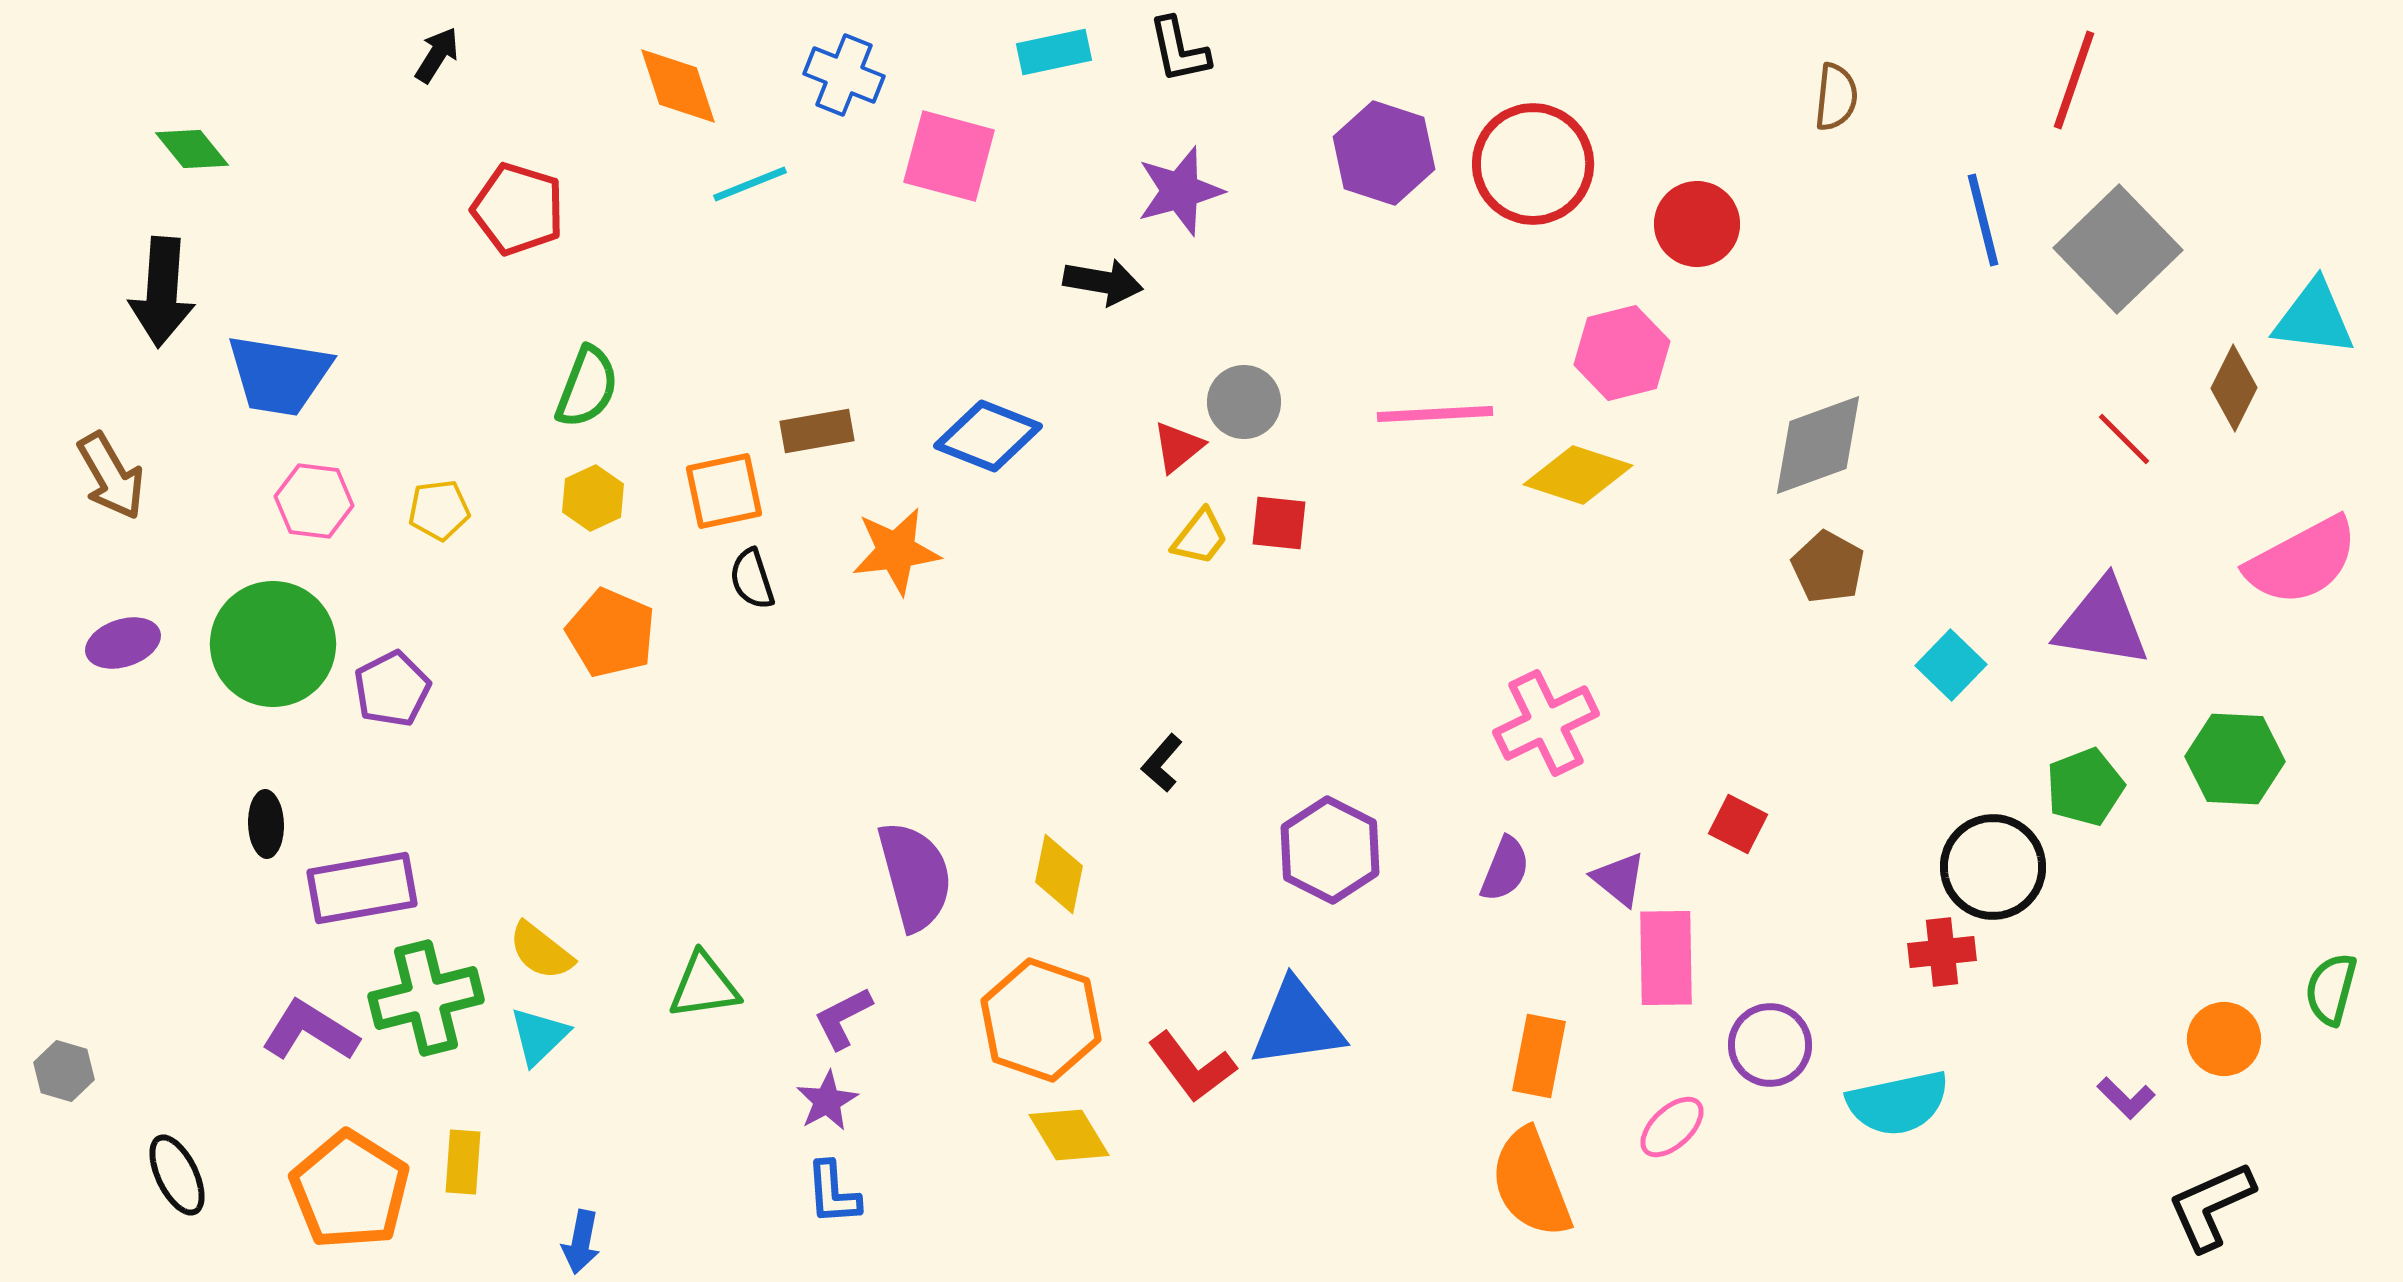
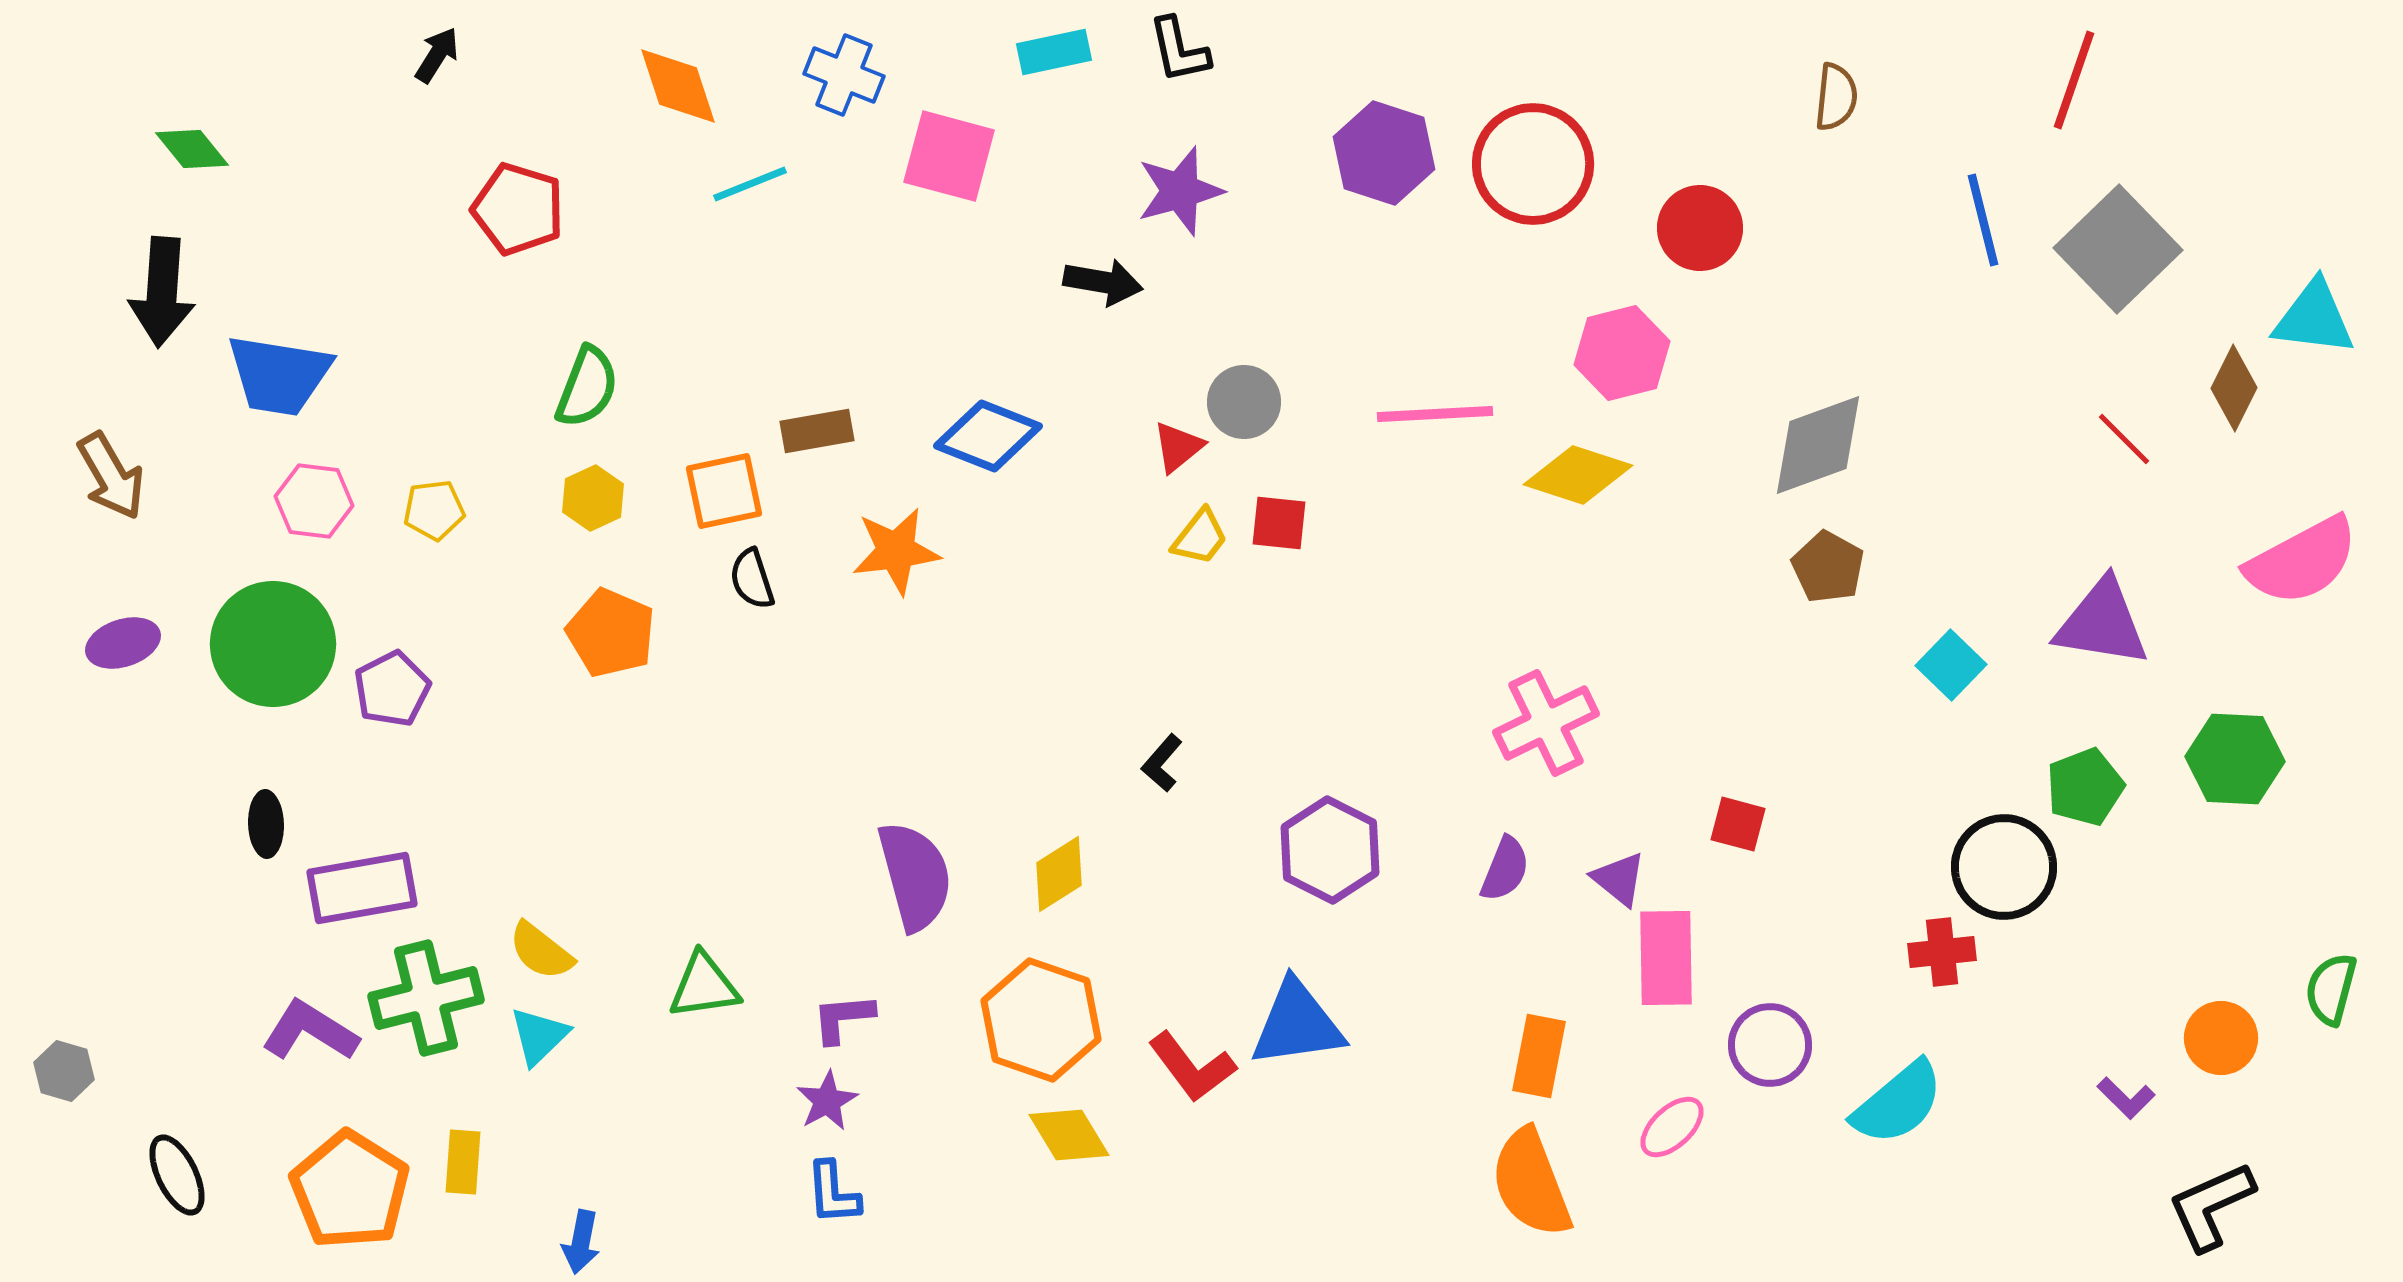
red circle at (1697, 224): moved 3 px right, 4 px down
yellow pentagon at (439, 510): moved 5 px left
red square at (1738, 824): rotated 12 degrees counterclockwise
black circle at (1993, 867): moved 11 px right
yellow diamond at (1059, 874): rotated 46 degrees clockwise
purple L-shape at (843, 1018): rotated 22 degrees clockwise
orange circle at (2224, 1039): moved 3 px left, 1 px up
cyan semicircle at (1898, 1103): rotated 28 degrees counterclockwise
